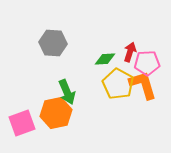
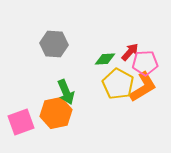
gray hexagon: moved 1 px right, 1 px down
red arrow: rotated 24 degrees clockwise
pink pentagon: moved 2 px left
orange L-shape: moved 2 px down; rotated 76 degrees clockwise
green arrow: moved 1 px left
pink square: moved 1 px left, 1 px up
